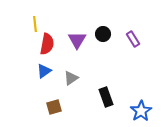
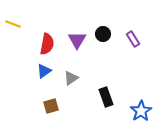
yellow line: moved 22 px left; rotated 63 degrees counterclockwise
brown square: moved 3 px left, 1 px up
